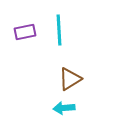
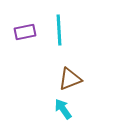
brown triangle: rotated 10 degrees clockwise
cyan arrow: moved 1 px left, 1 px down; rotated 60 degrees clockwise
